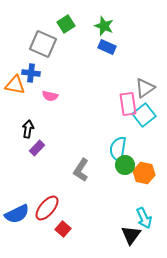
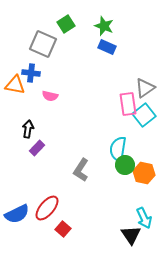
black triangle: rotated 10 degrees counterclockwise
